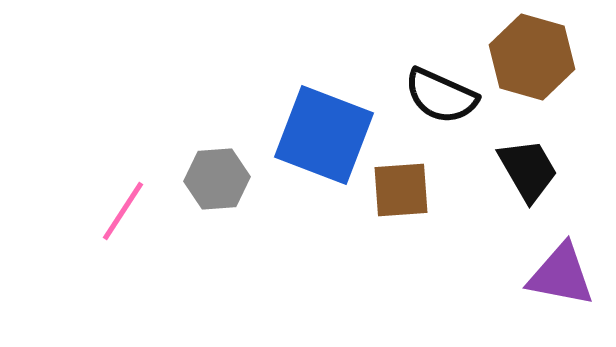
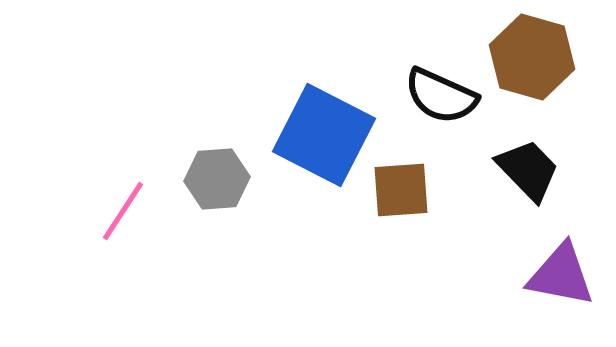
blue square: rotated 6 degrees clockwise
black trapezoid: rotated 14 degrees counterclockwise
